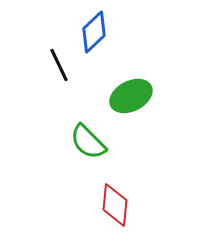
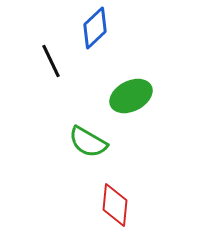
blue diamond: moved 1 px right, 4 px up
black line: moved 8 px left, 4 px up
green semicircle: rotated 15 degrees counterclockwise
